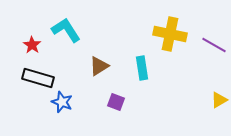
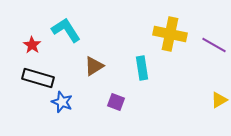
brown triangle: moved 5 px left
